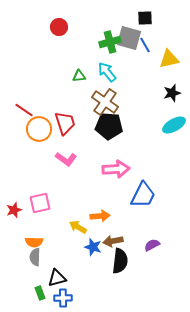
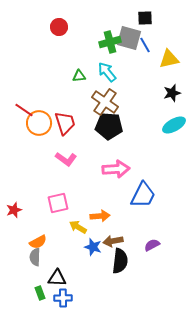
orange circle: moved 6 px up
pink square: moved 18 px right
orange semicircle: moved 4 px right; rotated 30 degrees counterclockwise
black triangle: rotated 18 degrees clockwise
